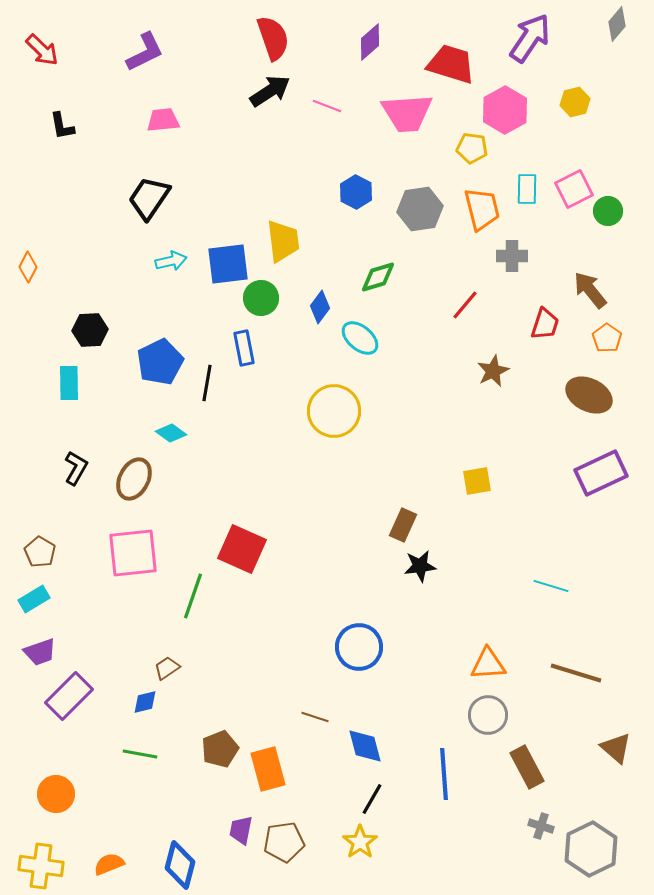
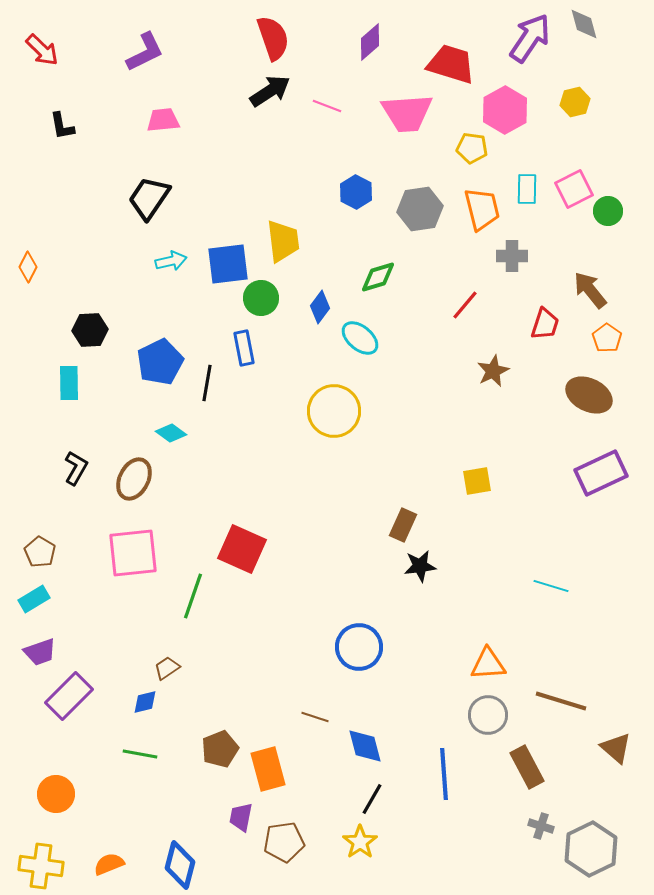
gray diamond at (617, 24): moved 33 px left; rotated 56 degrees counterclockwise
brown line at (576, 673): moved 15 px left, 28 px down
purple trapezoid at (241, 830): moved 13 px up
